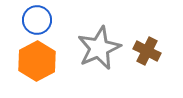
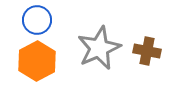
brown cross: rotated 16 degrees counterclockwise
